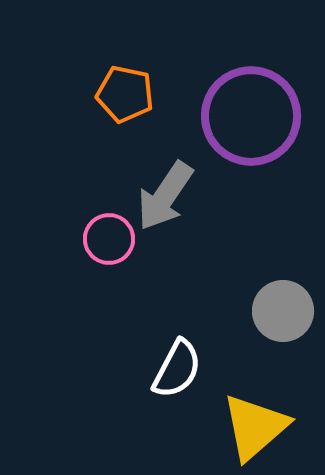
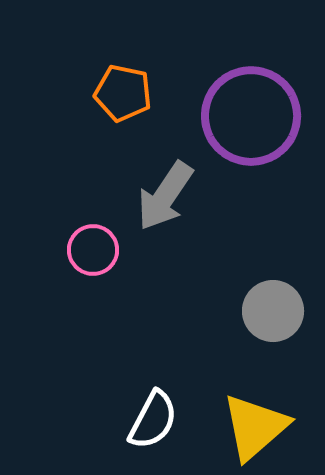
orange pentagon: moved 2 px left, 1 px up
pink circle: moved 16 px left, 11 px down
gray circle: moved 10 px left
white semicircle: moved 24 px left, 51 px down
